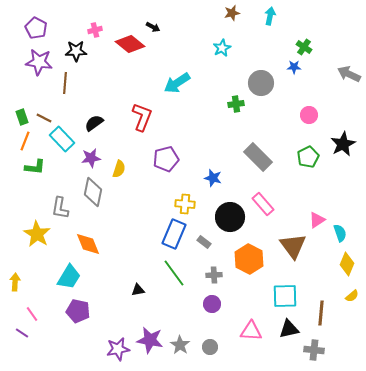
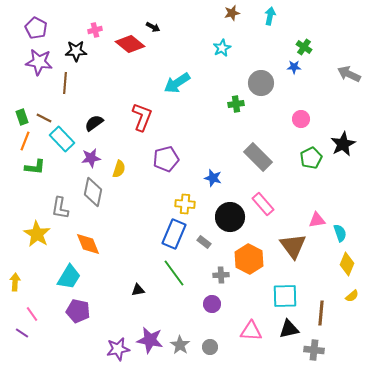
pink circle at (309, 115): moved 8 px left, 4 px down
green pentagon at (308, 157): moved 3 px right, 1 px down
pink triangle at (317, 220): rotated 24 degrees clockwise
gray cross at (214, 275): moved 7 px right
